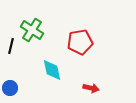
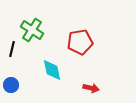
black line: moved 1 px right, 3 px down
blue circle: moved 1 px right, 3 px up
